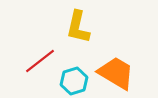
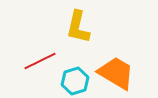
red line: rotated 12 degrees clockwise
cyan hexagon: moved 1 px right
